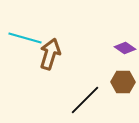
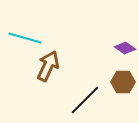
brown arrow: moved 2 px left, 12 px down; rotated 8 degrees clockwise
